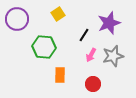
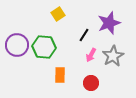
purple circle: moved 26 px down
gray star: rotated 15 degrees counterclockwise
red circle: moved 2 px left, 1 px up
